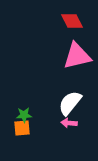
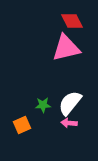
pink triangle: moved 11 px left, 8 px up
green star: moved 19 px right, 10 px up
orange square: moved 3 px up; rotated 18 degrees counterclockwise
